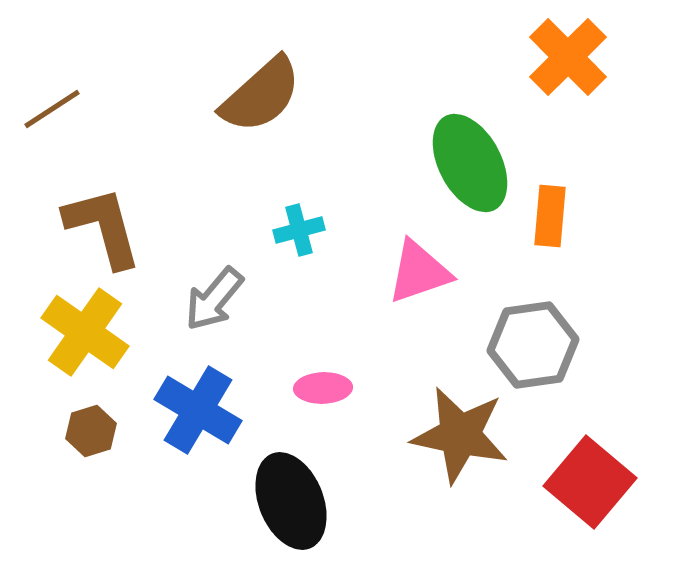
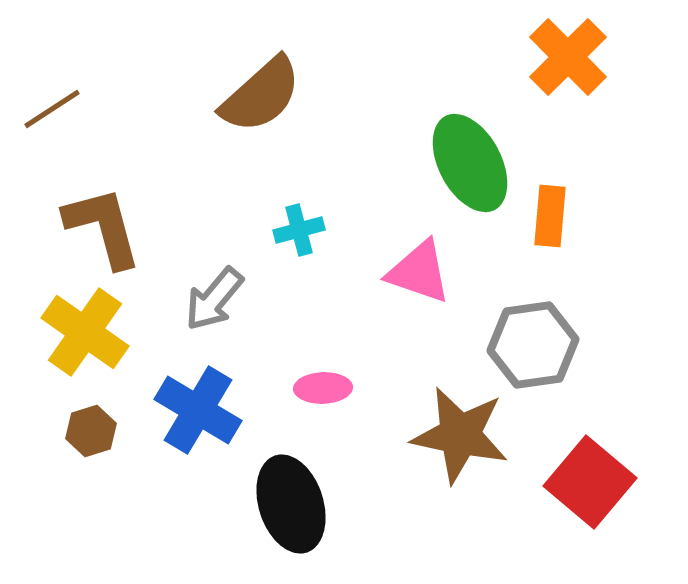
pink triangle: rotated 38 degrees clockwise
black ellipse: moved 3 px down; rotated 4 degrees clockwise
